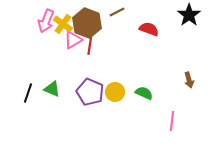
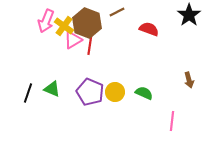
yellow cross: moved 1 px right, 2 px down
